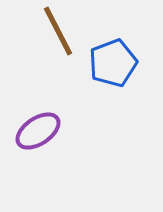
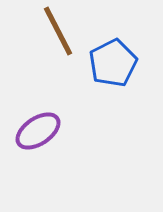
blue pentagon: rotated 6 degrees counterclockwise
